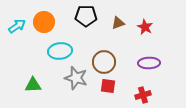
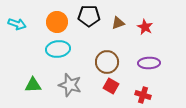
black pentagon: moved 3 px right
orange circle: moved 13 px right
cyan arrow: moved 2 px up; rotated 54 degrees clockwise
cyan ellipse: moved 2 px left, 2 px up
brown circle: moved 3 px right
gray star: moved 6 px left, 7 px down
red square: moved 3 px right; rotated 21 degrees clockwise
red cross: rotated 35 degrees clockwise
